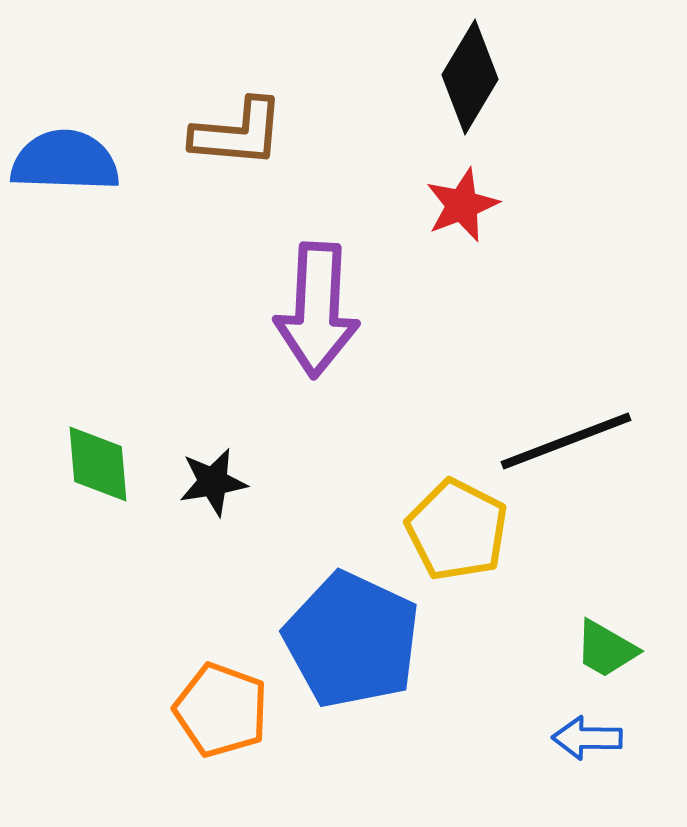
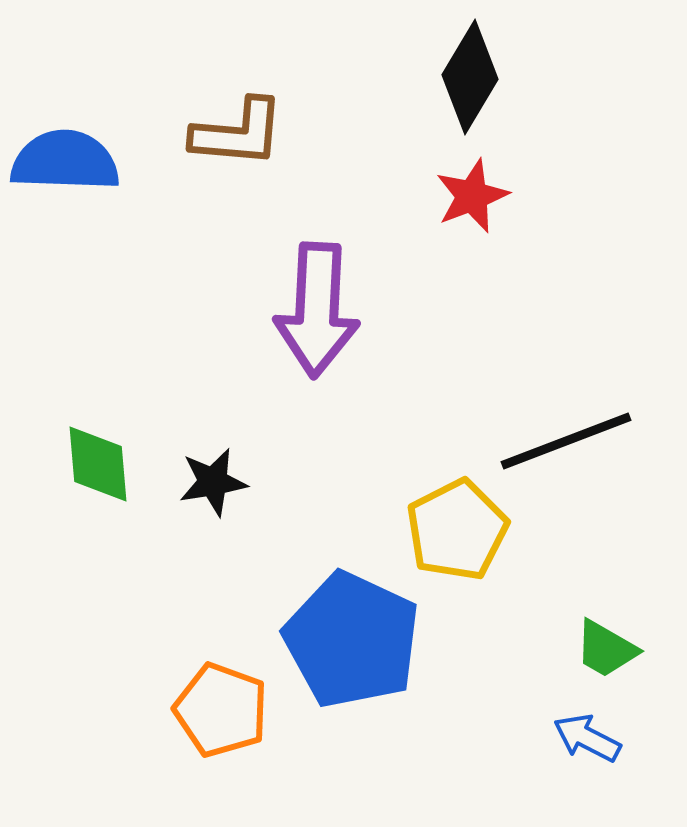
red star: moved 10 px right, 9 px up
yellow pentagon: rotated 18 degrees clockwise
blue arrow: rotated 26 degrees clockwise
